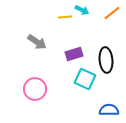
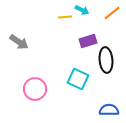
gray arrow: moved 18 px left
purple rectangle: moved 14 px right, 13 px up
cyan square: moved 7 px left
